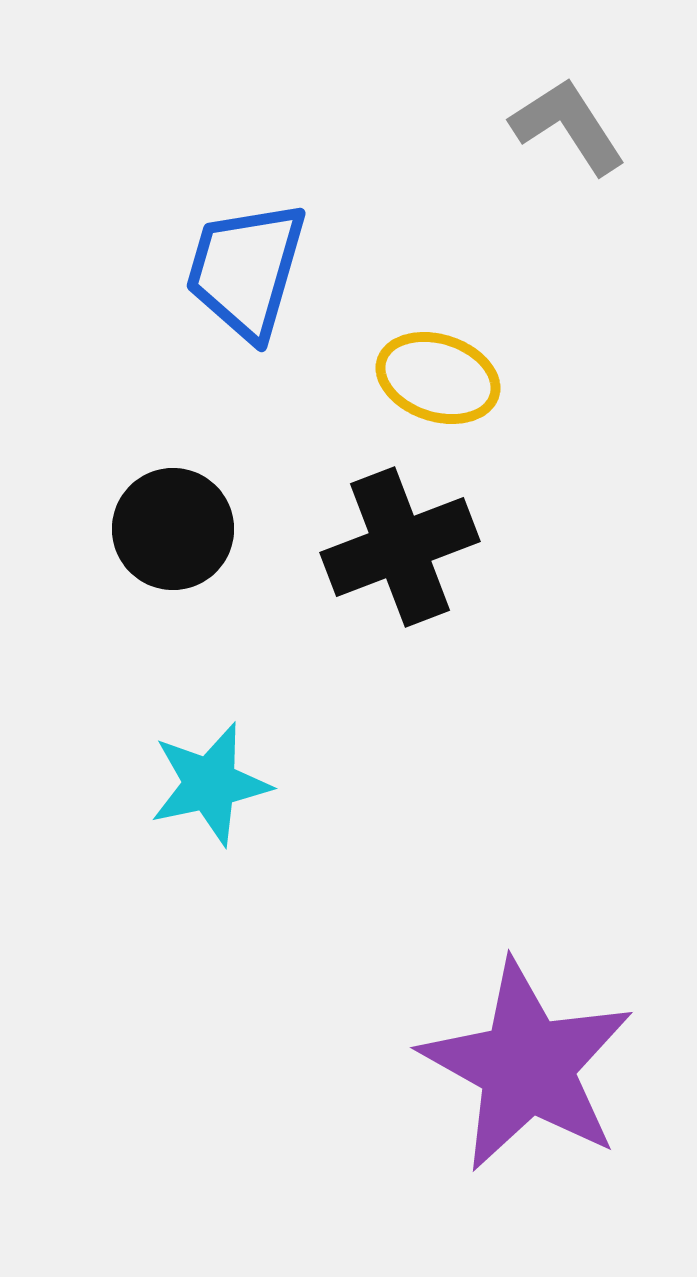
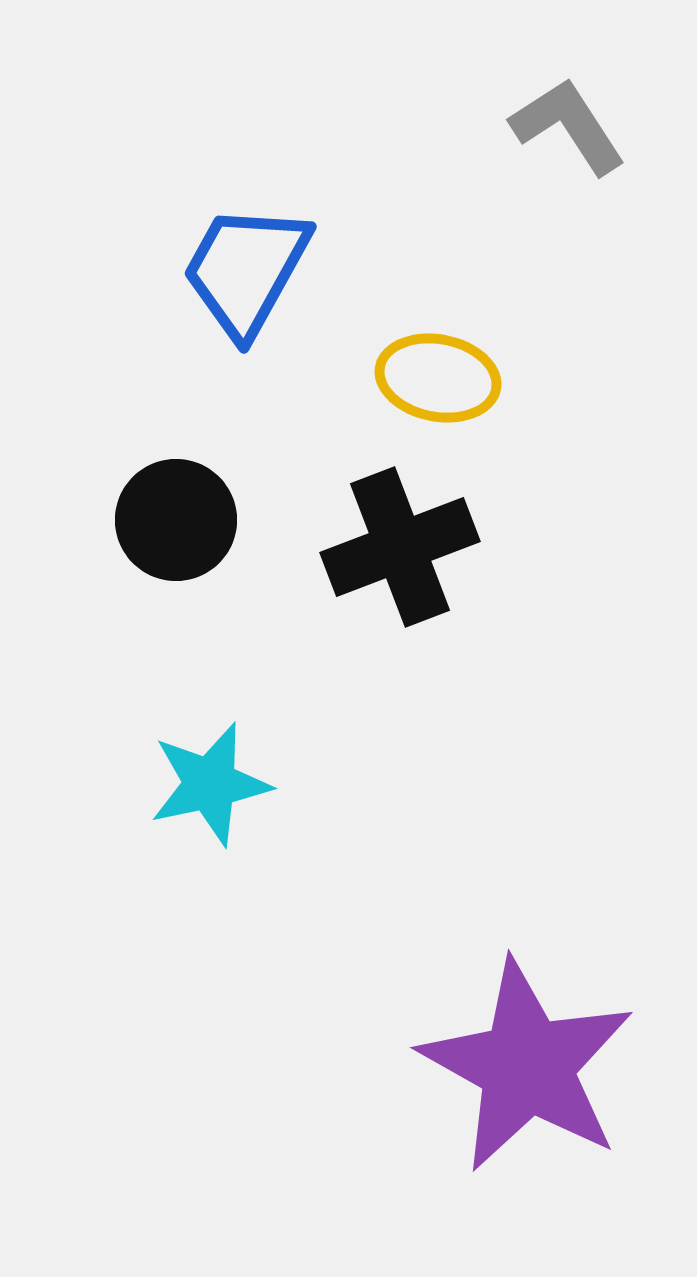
blue trapezoid: rotated 13 degrees clockwise
yellow ellipse: rotated 7 degrees counterclockwise
black circle: moved 3 px right, 9 px up
